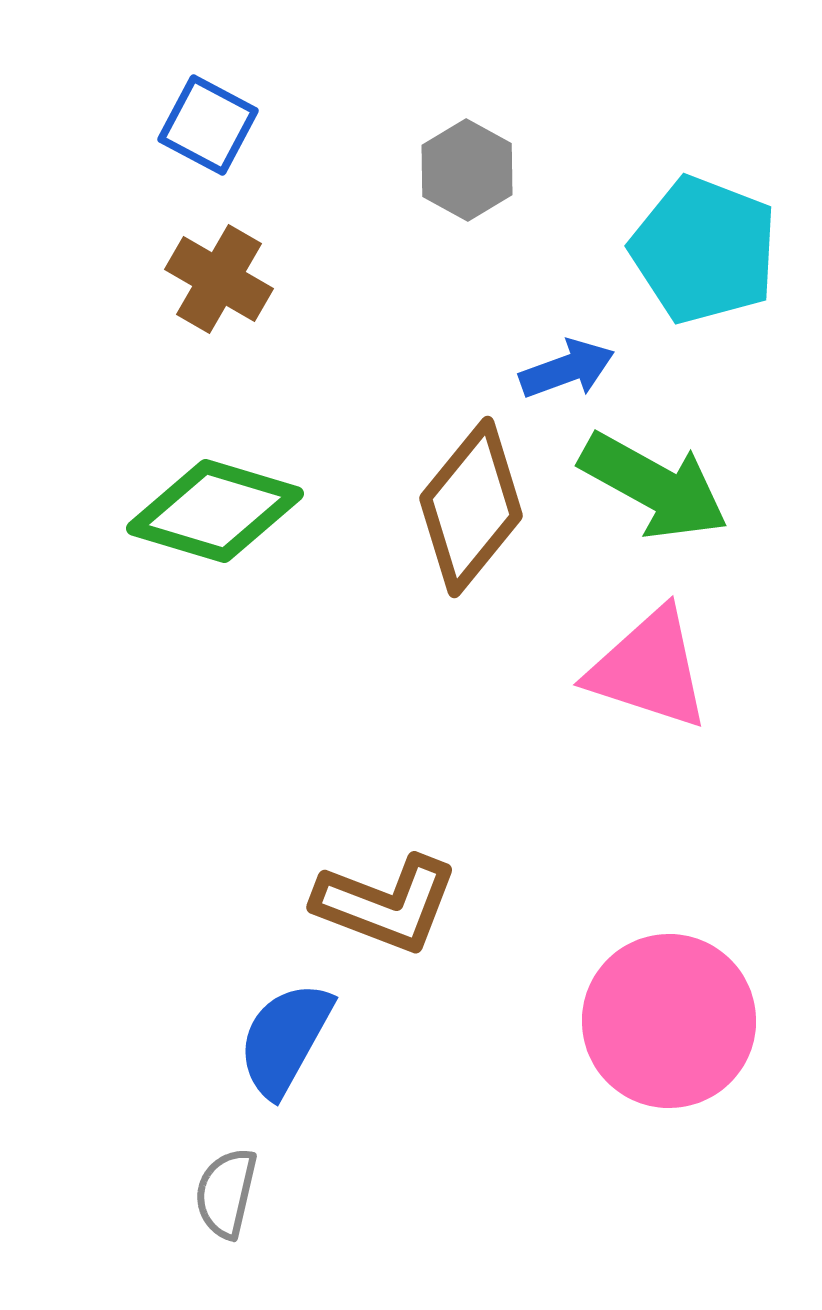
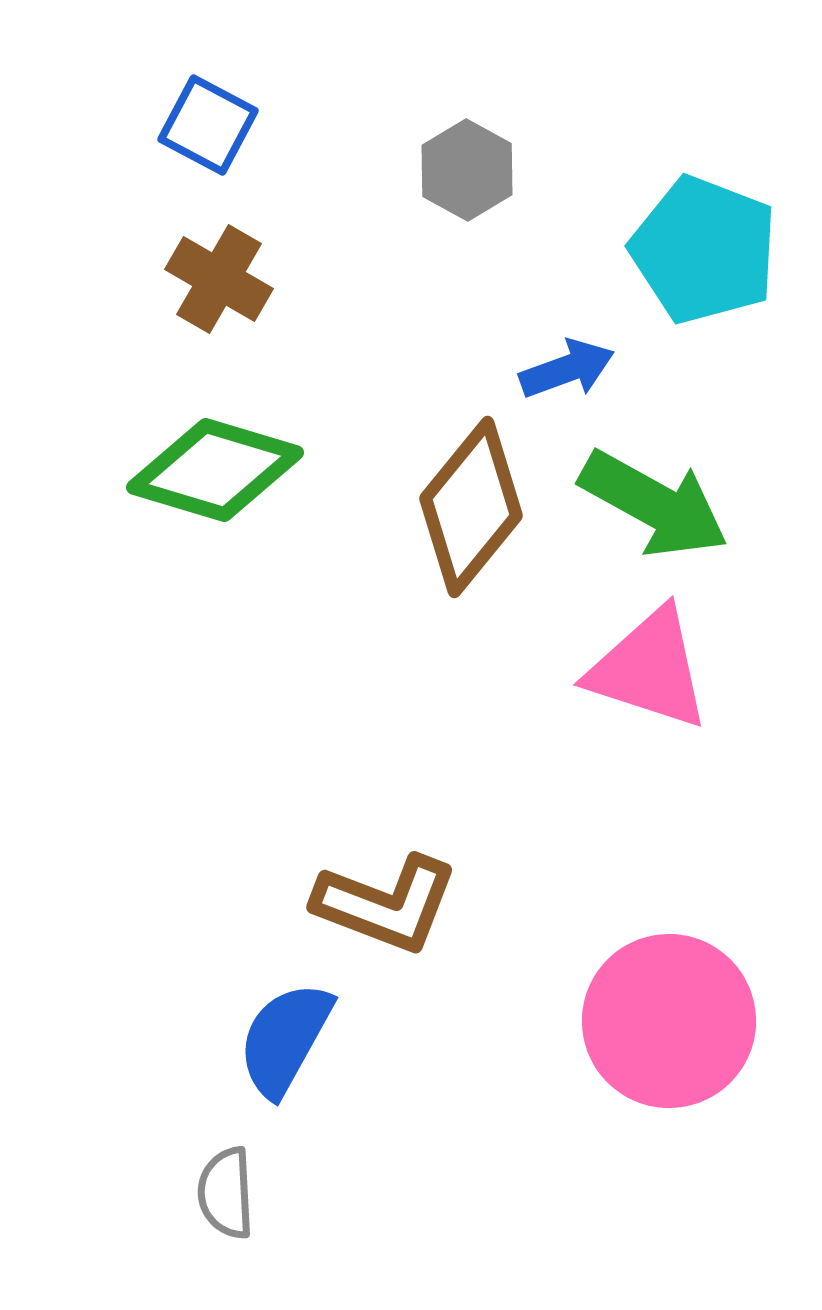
green arrow: moved 18 px down
green diamond: moved 41 px up
gray semicircle: rotated 16 degrees counterclockwise
